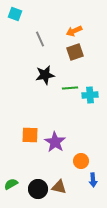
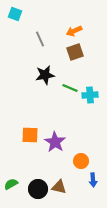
green line: rotated 28 degrees clockwise
